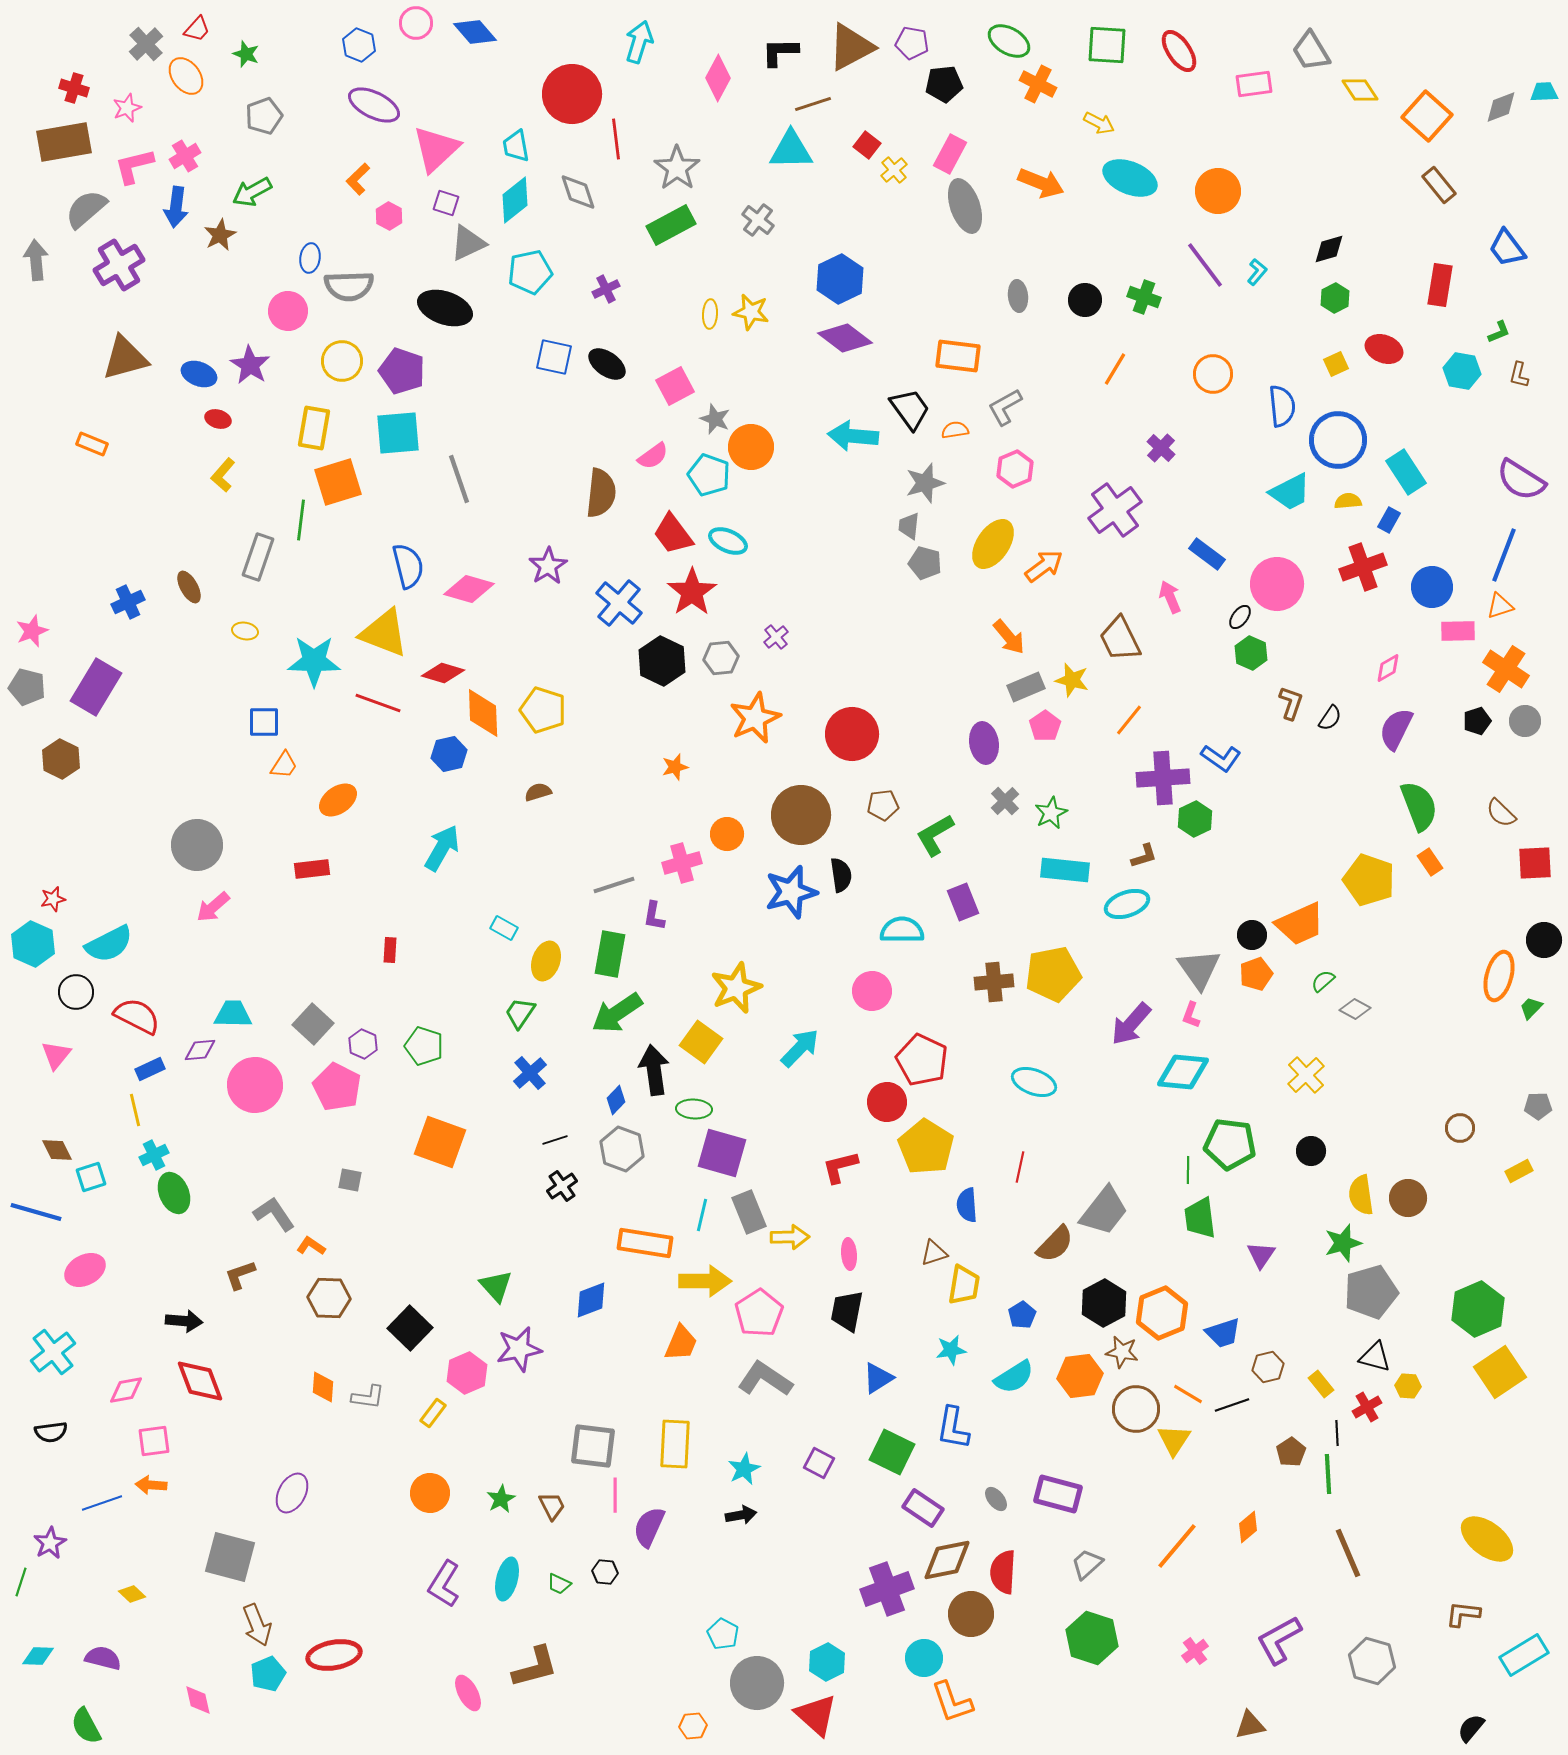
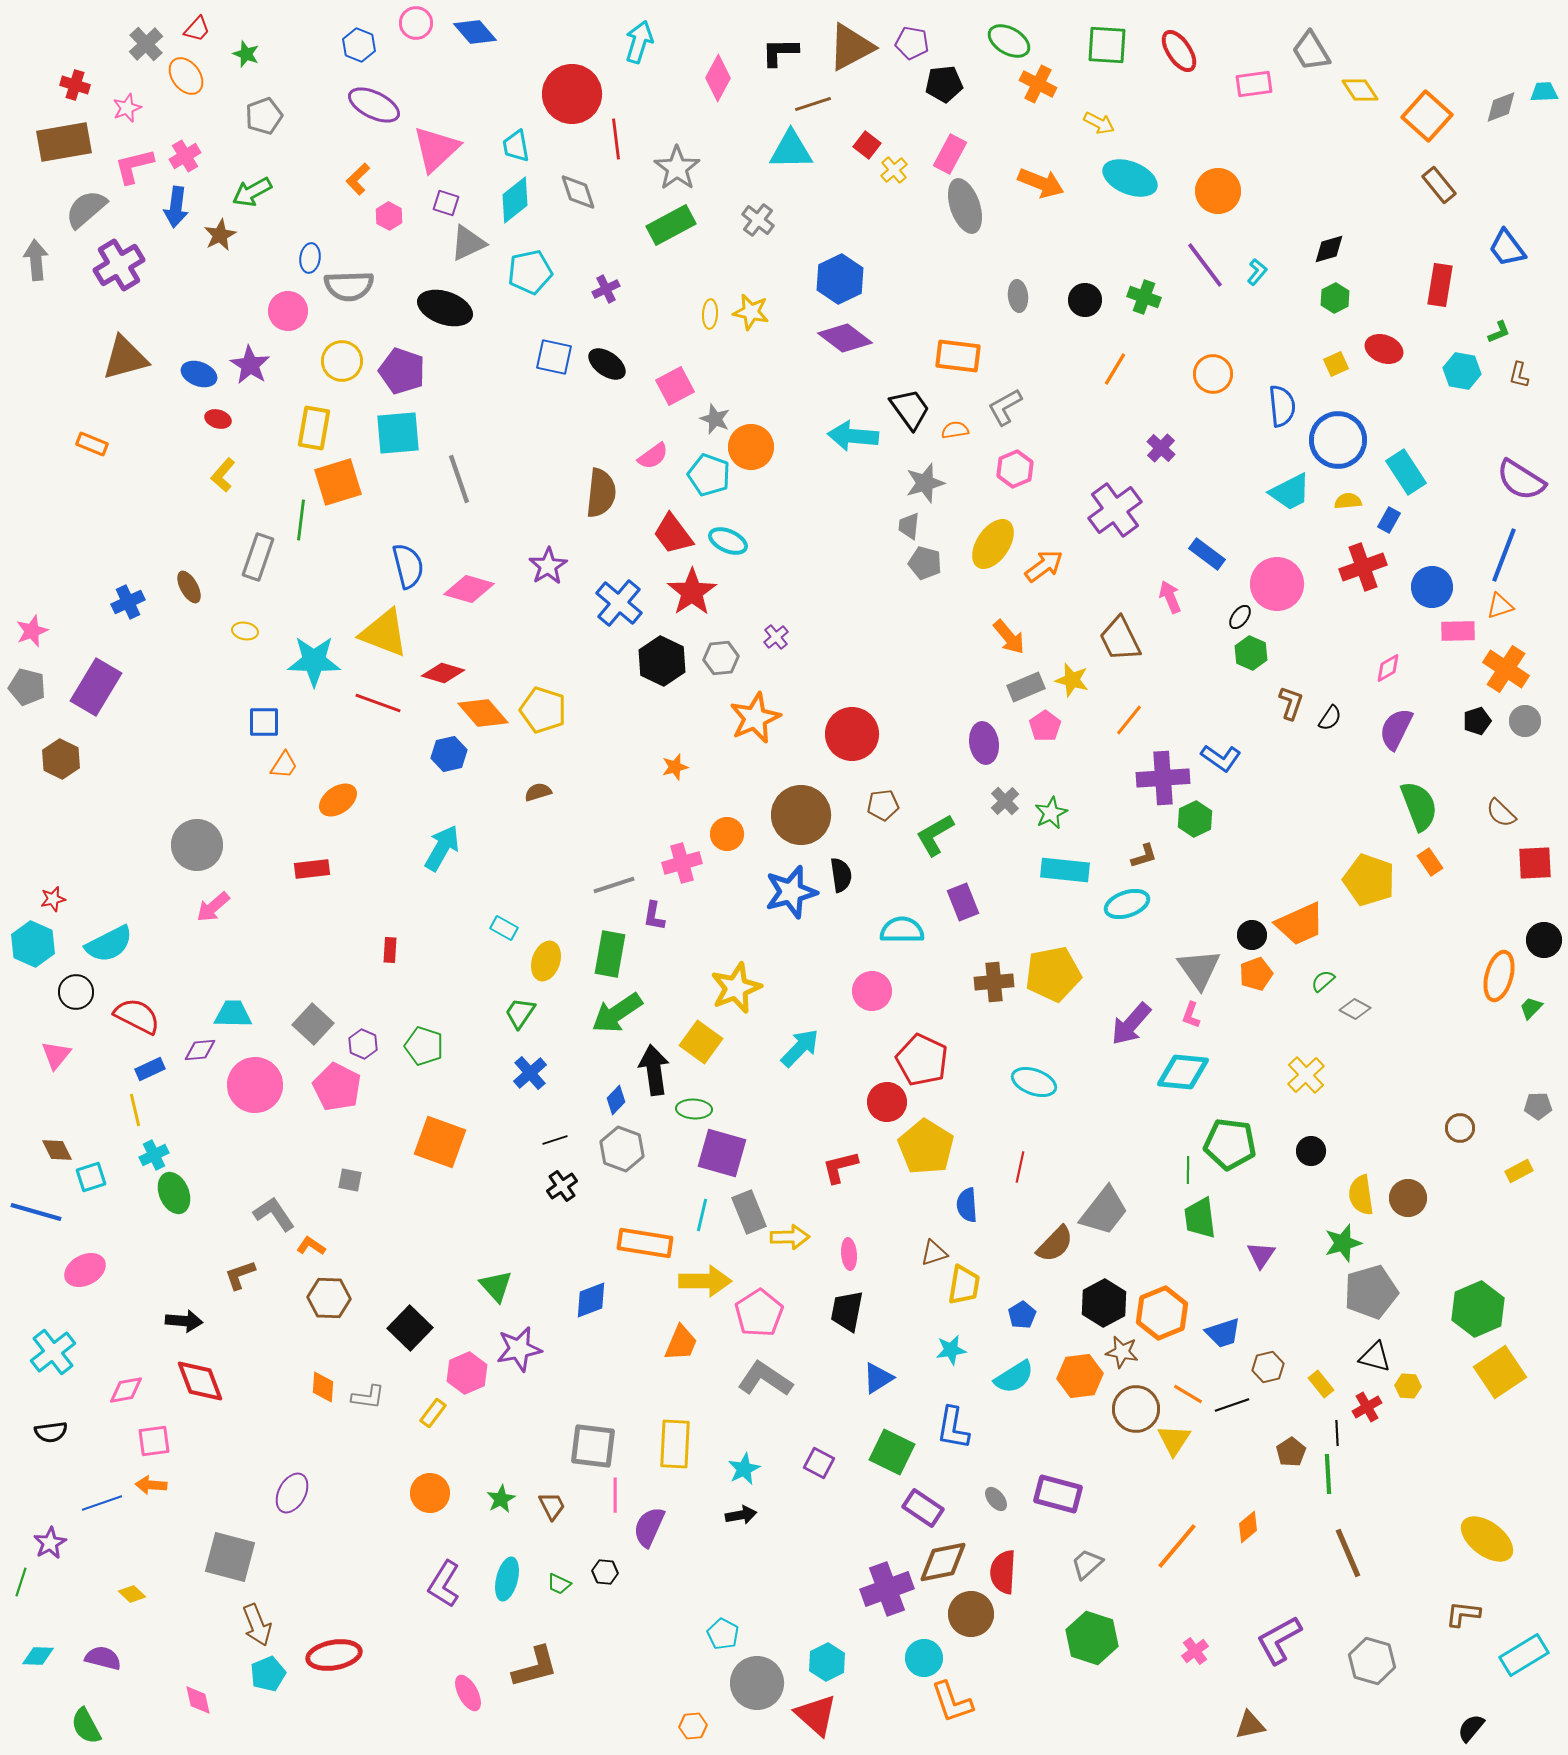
red cross at (74, 88): moved 1 px right, 3 px up
orange diamond at (483, 713): rotated 39 degrees counterclockwise
brown diamond at (947, 1560): moved 4 px left, 2 px down
